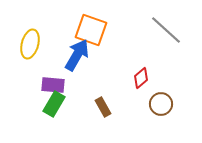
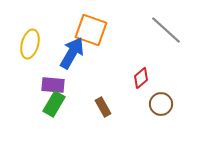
blue arrow: moved 5 px left, 2 px up
